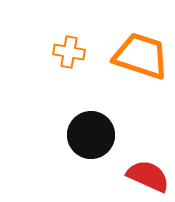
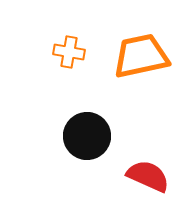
orange trapezoid: rotated 30 degrees counterclockwise
black circle: moved 4 px left, 1 px down
